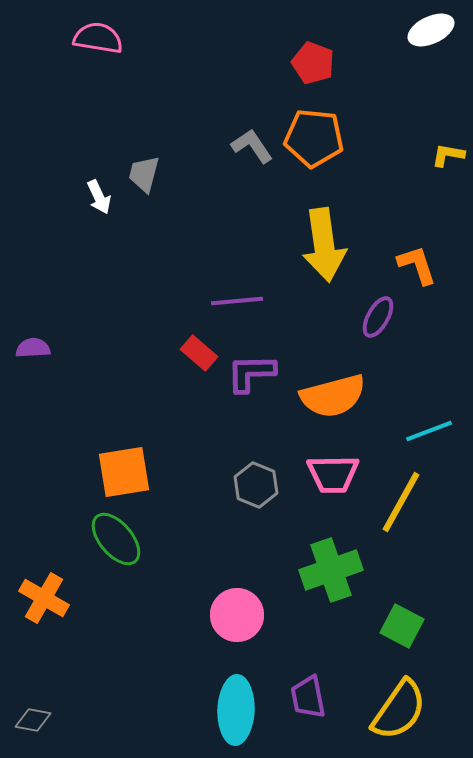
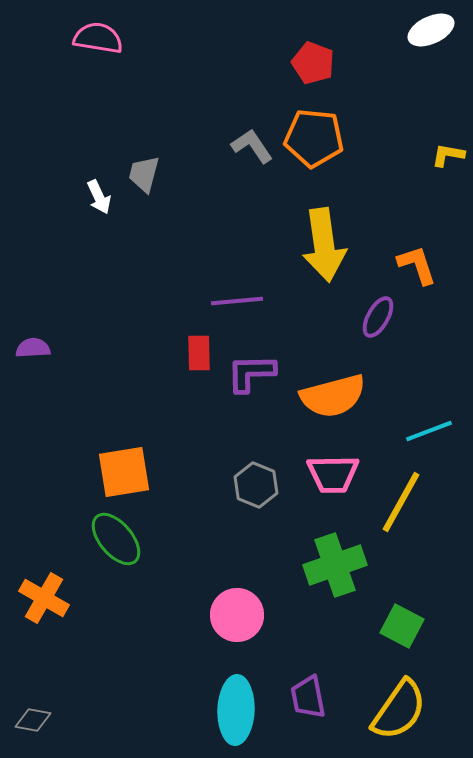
red rectangle: rotated 48 degrees clockwise
green cross: moved 4 px right, 5 px up
